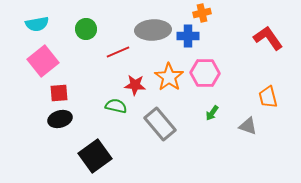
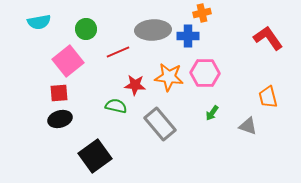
cyan semicircle: moved 2 px right, 2 px up
pink square: moved 25 px right
orange star: rotated 28 degrees counterclockwise
